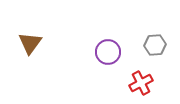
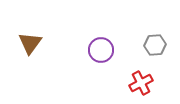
purple circle: moved 7 px left, 2 px up
